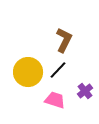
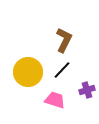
black line: moved 4 px right
purple cross: moved 2 px right, 1 px up; rotated 21 degrees clockwise
